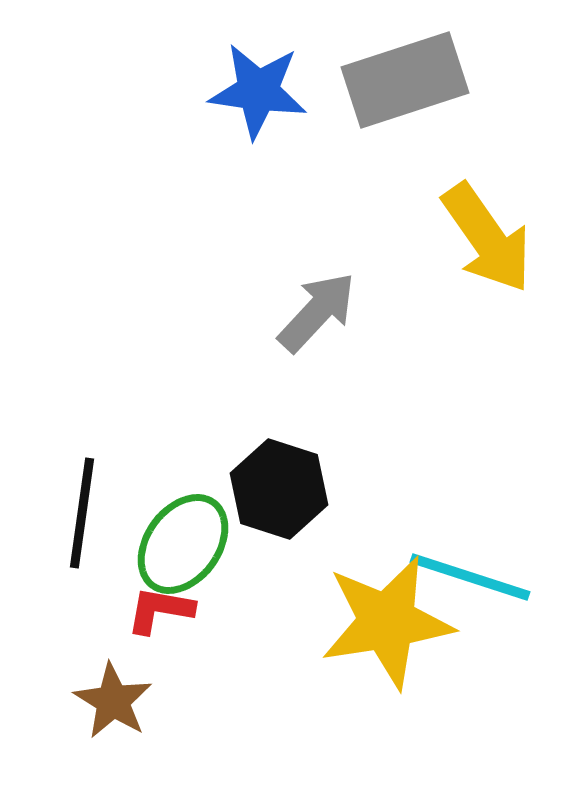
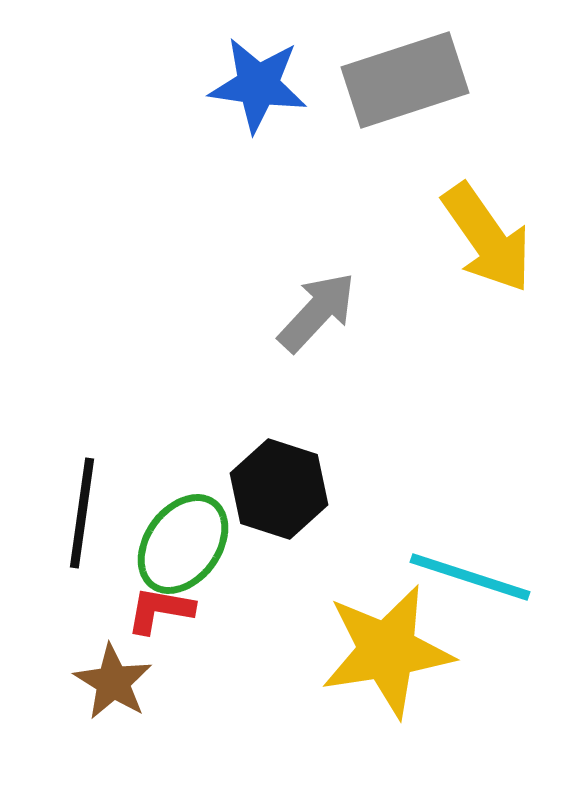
blue star: moved 6 px up
yellow star: moved 29 px down
brown star: moved 19 px up
